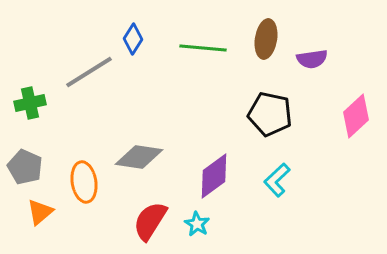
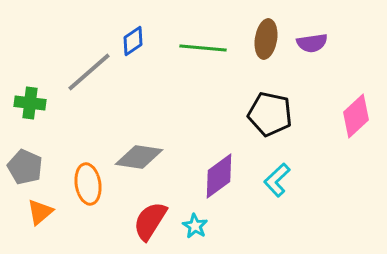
blue diamond: moved 2 px down; rotated 24 degrees clockwise
purple semicircle: moved 16 px up
gray line: rotated 9 degrees counterclockwise
green cross: rotated 20 degrees clockwise
purple diamond: moved 5 px right
orange ellipse: moved 4 px right, 2 px down
cyan star: moved 2 px left, 2 px down
